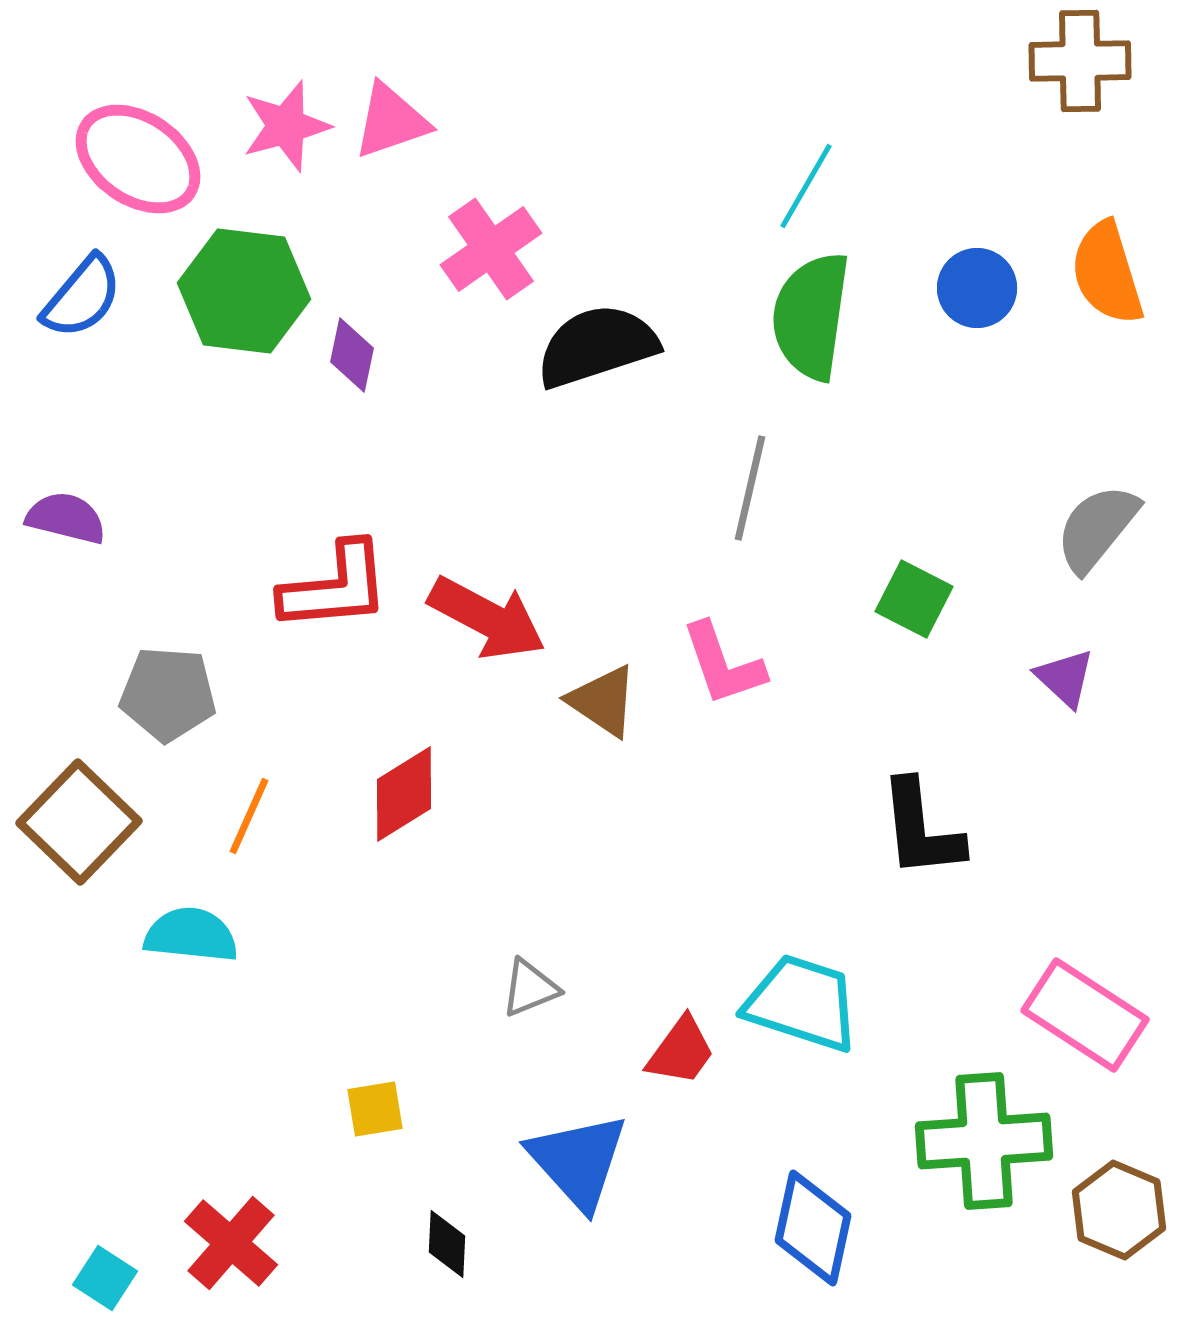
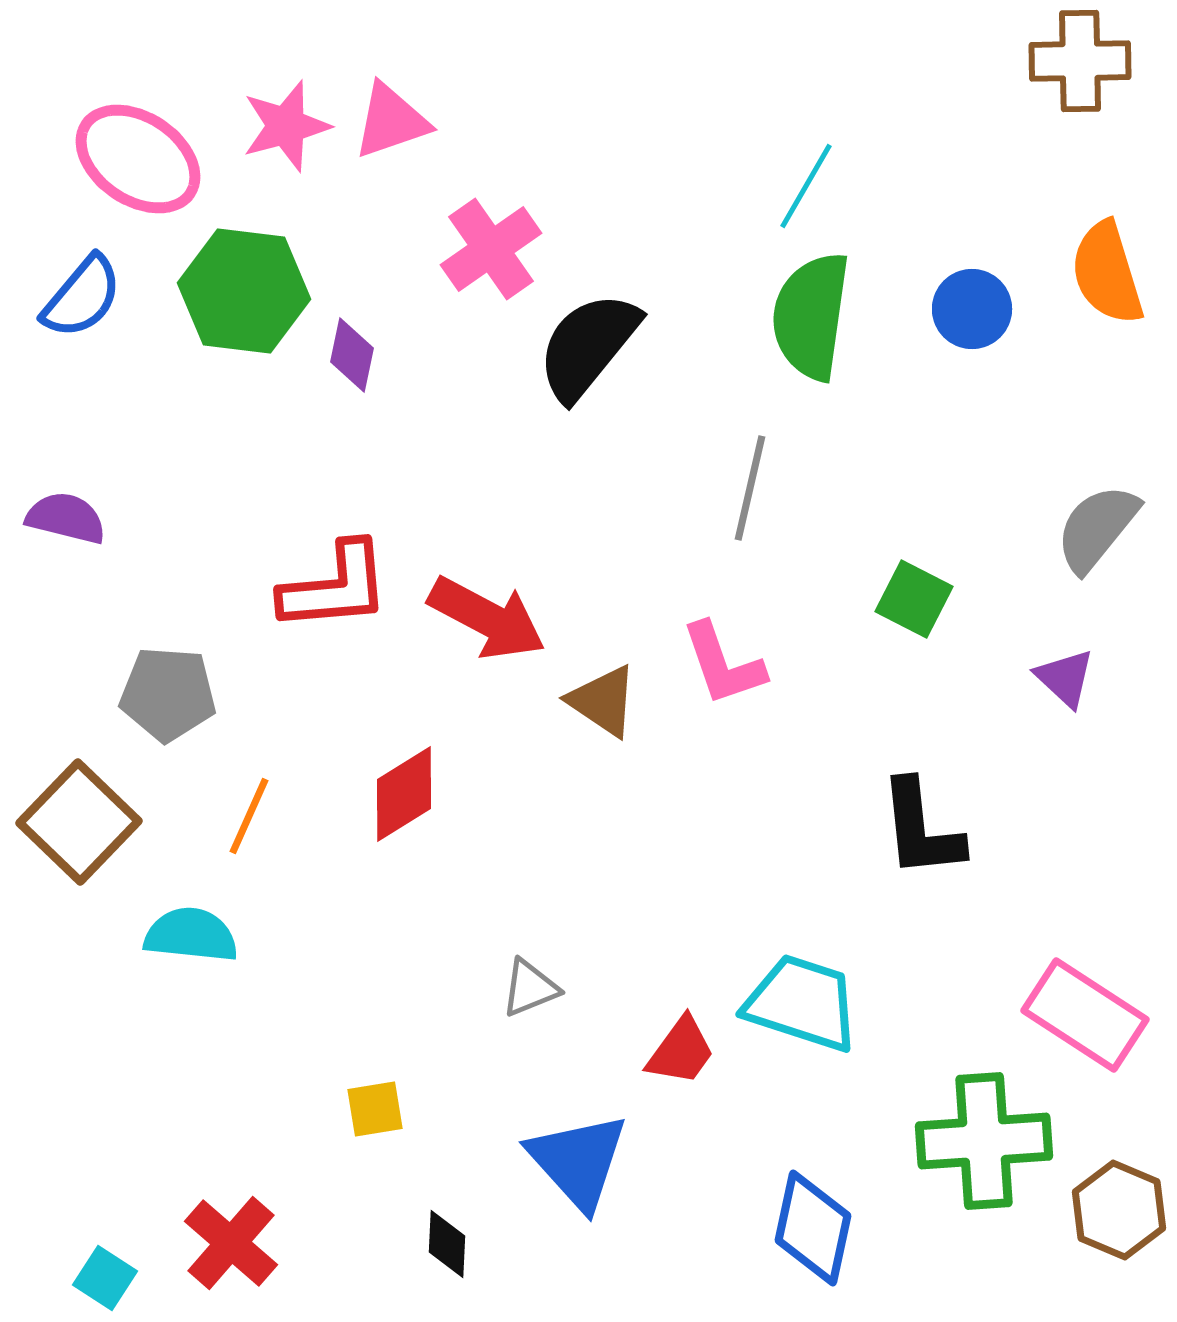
blue circle: moved 5 px left, 21 px down
black semicircle: moved 9 px left; rotated 33 degrees counterclockwise
